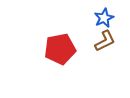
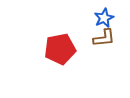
brown L-shape: moved 1 px left, 3 px up; rotated 20 degrees clockwise
